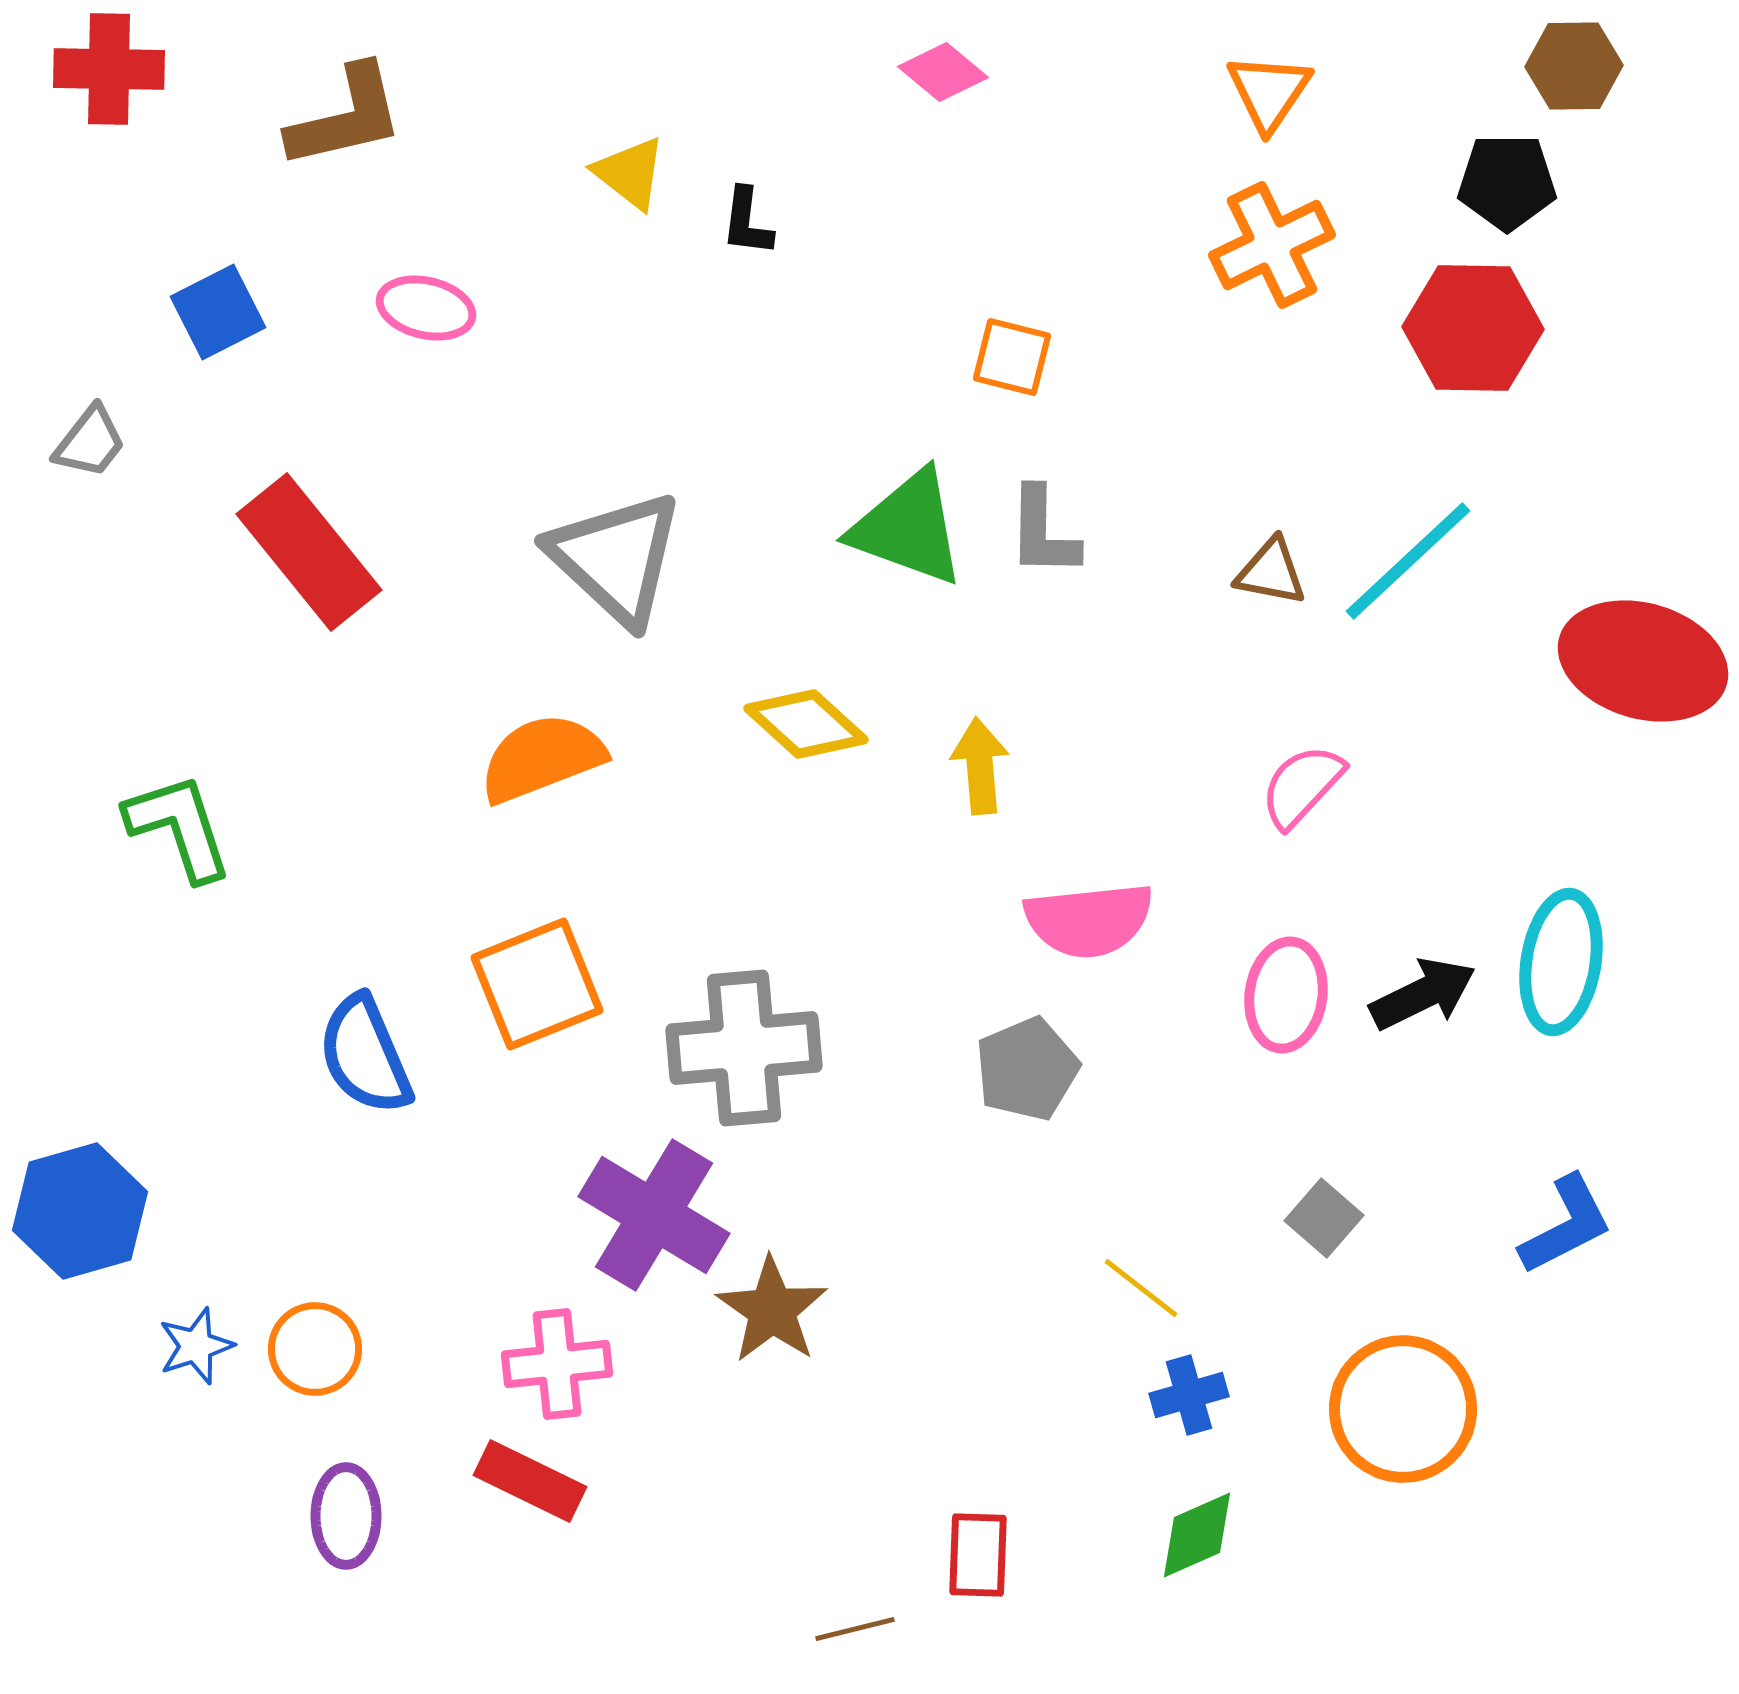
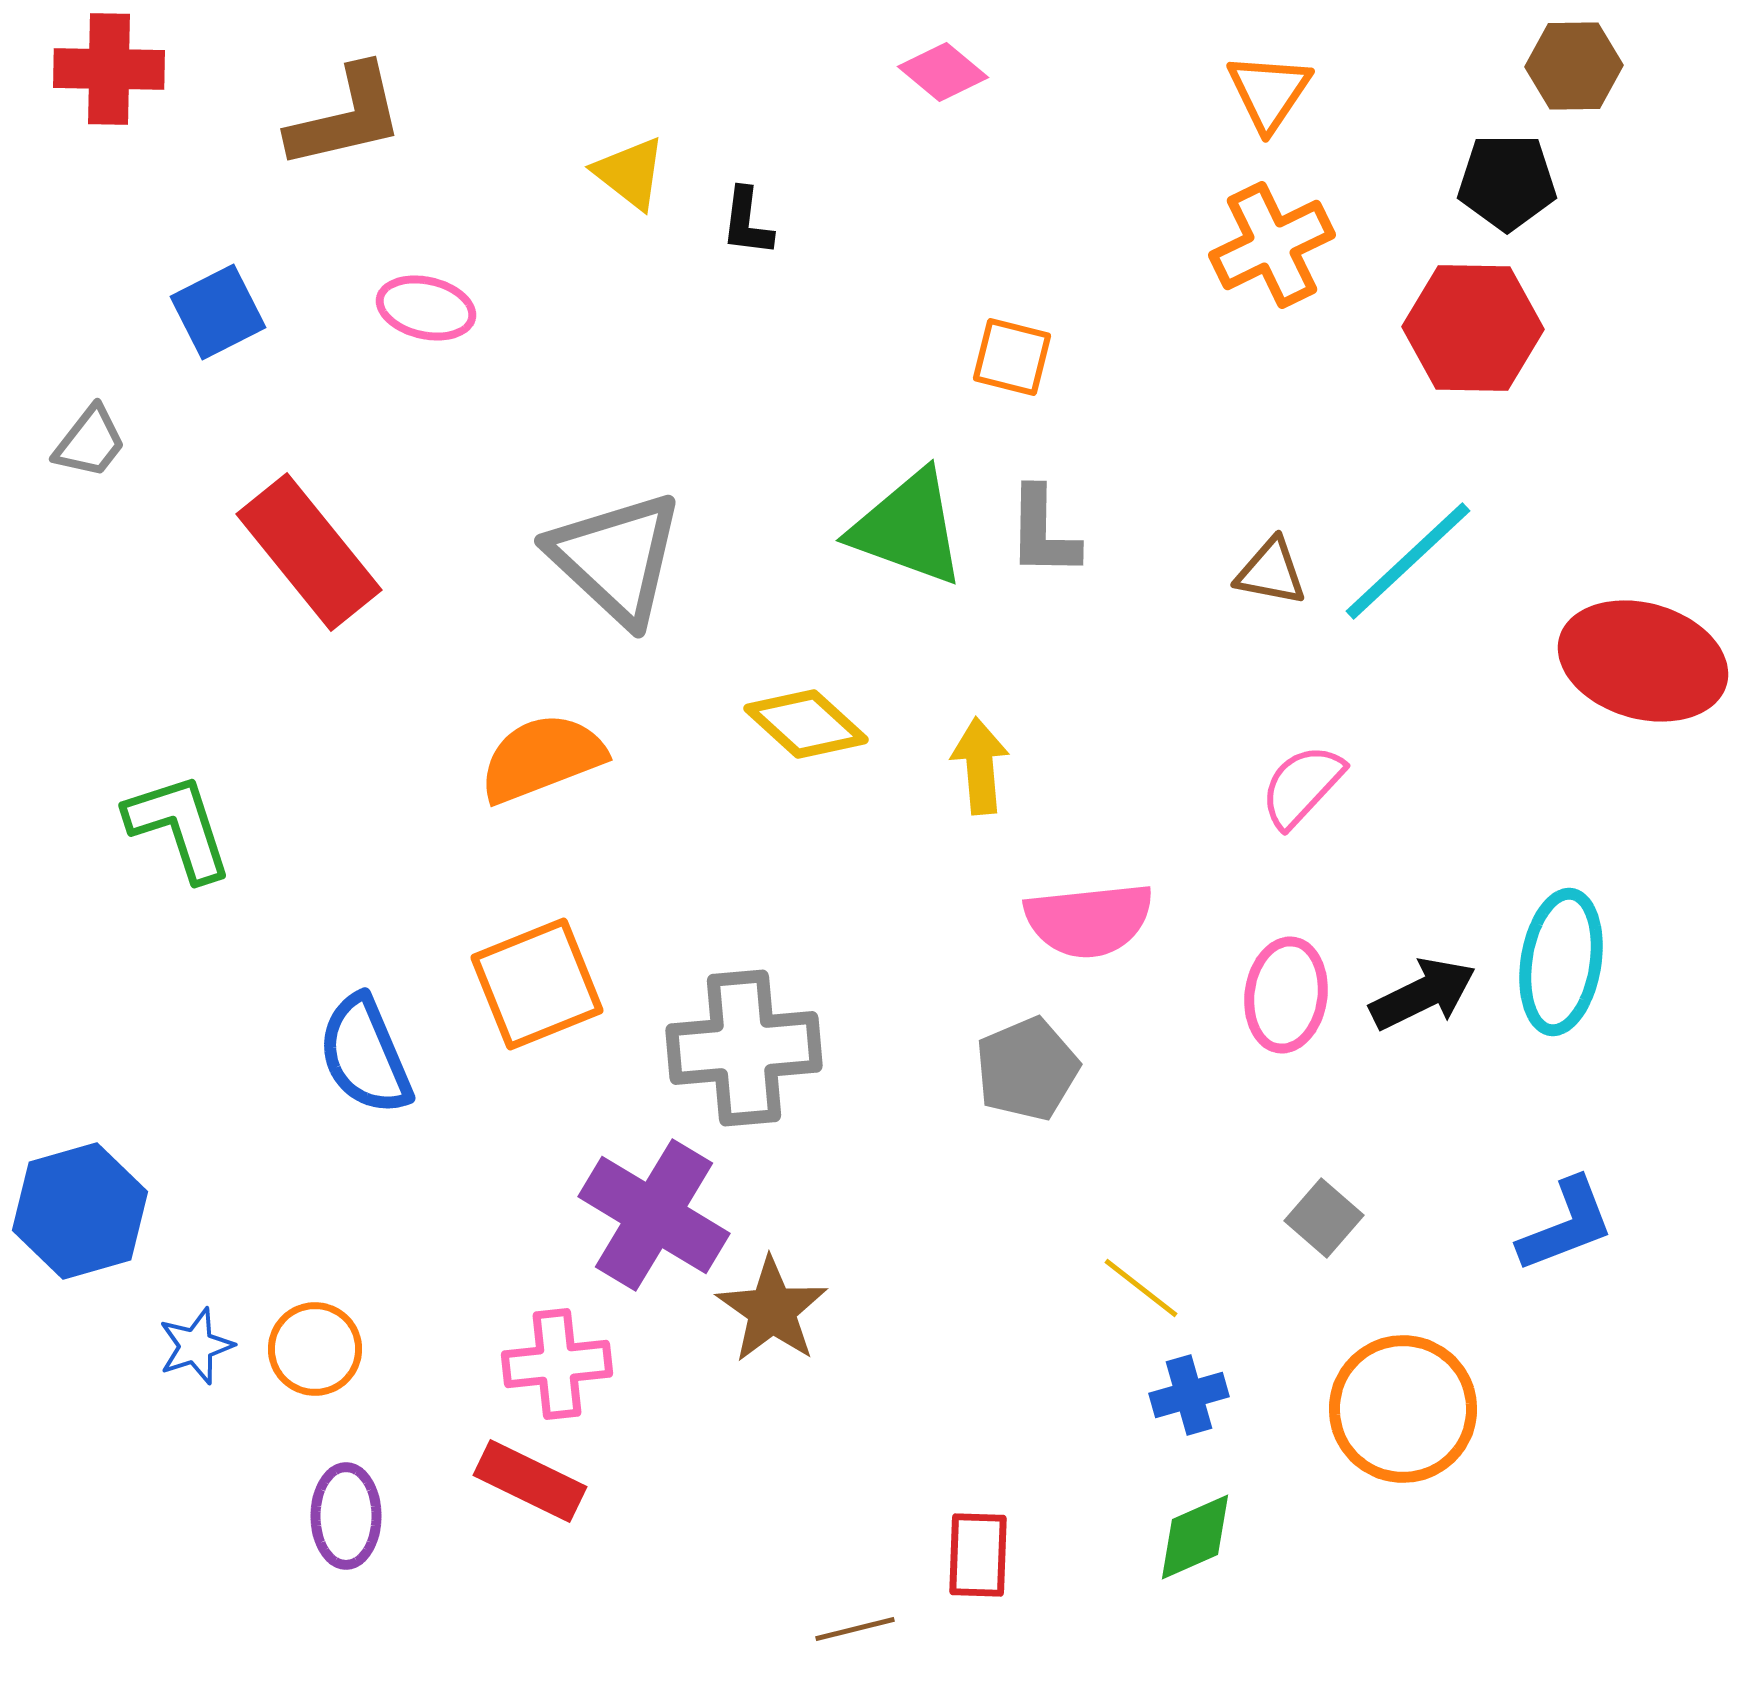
blue L-shape at (1566, 1225): rotated 6 degrees clockwise
green diamond at (1197, 1535): moved 2 px left, 2 px down
